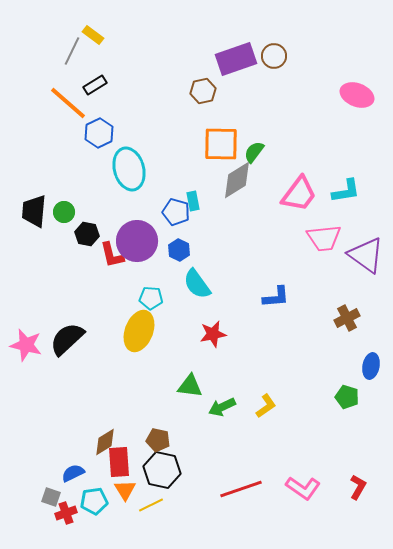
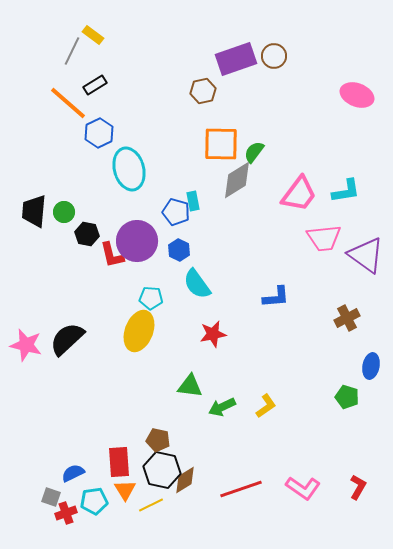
brown diamond at (105, 442): moved 80 px right, 38 px down
